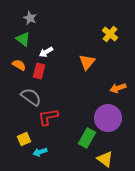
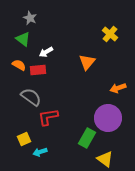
red rectangle: moved 1 px left, 1 px up; rotated 70 degrees clockwise
